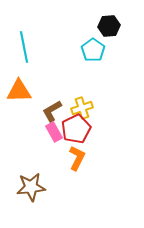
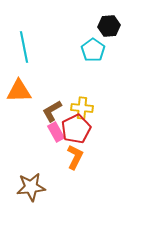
yellow cross: rotated 25 degrees clockwise
pink rectangle: moved 2 px right
orange L-shape: moved 2 px left, 1 px up
